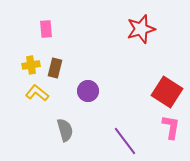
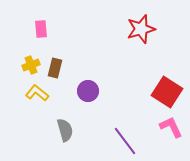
pink rectangle: moved 5 px left
yellow cross: rotated 12 degrees counterclockwise
pink L-shape: rotated 35 degrees counterclockwise
